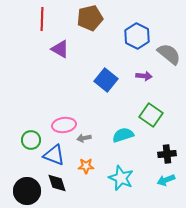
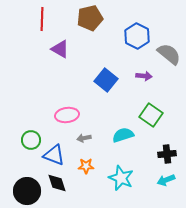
pink ellipse: moved 3 px right, 10 px up
